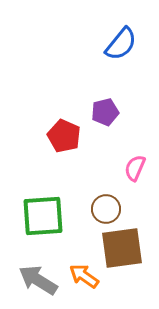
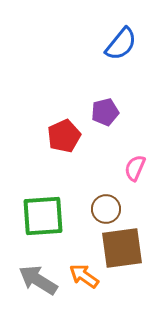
red pentagon: rotated 24 degrees clockwise
